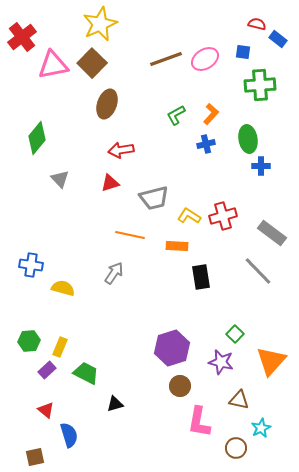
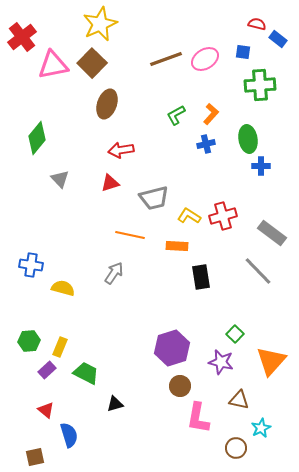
pink L-shape at (199, 422): moved 1 px left, 4 px up
